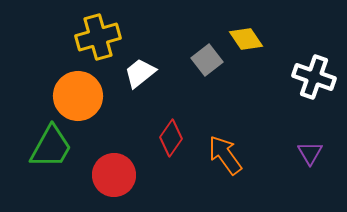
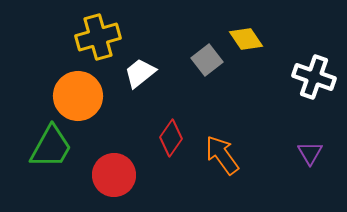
orange arrow: moved 3 px left
